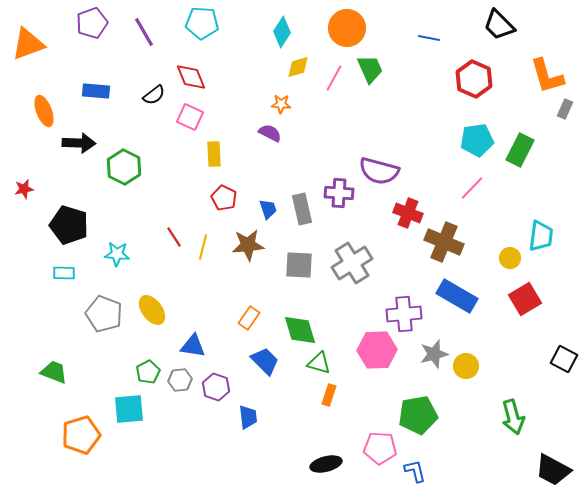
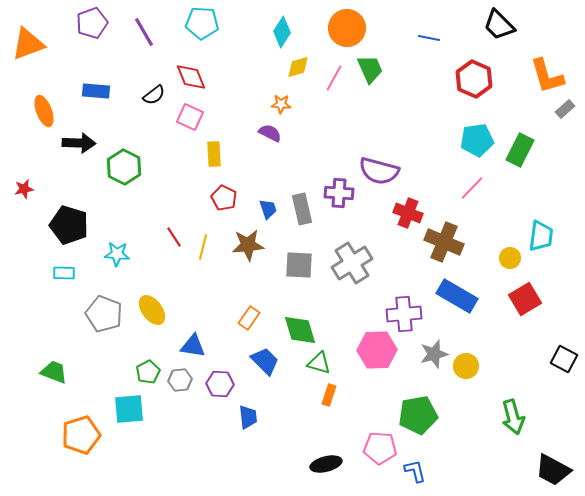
gray rectangle at (565, 109): rotated 24 degrees clockwise
purple hexagon at (216, 387): moved 4 px right, 3 px up; rotated 16 degrees counterclockwise
